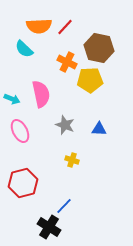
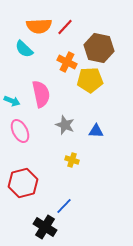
cyan arrow: moved 2 px down
blue triangle: moved 3 px left, 2 px down
black cross: moved 4 px left
